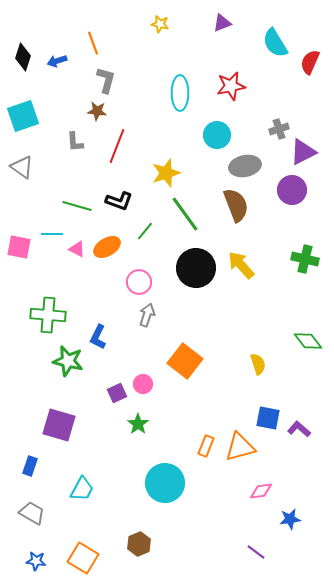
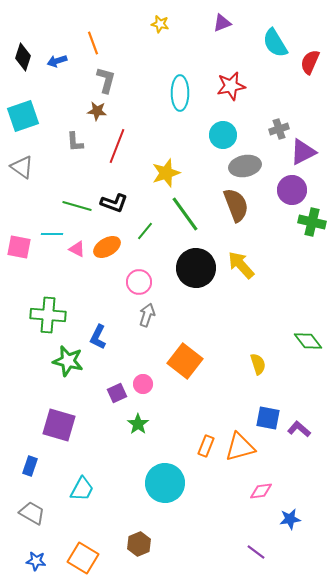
cyan circle at (217, 135): moved 6 px right
black L-shape at (119, 201): moved 5 px left, 2 px down
green cross at (305, 259): moved 7 px right, 37 px up
